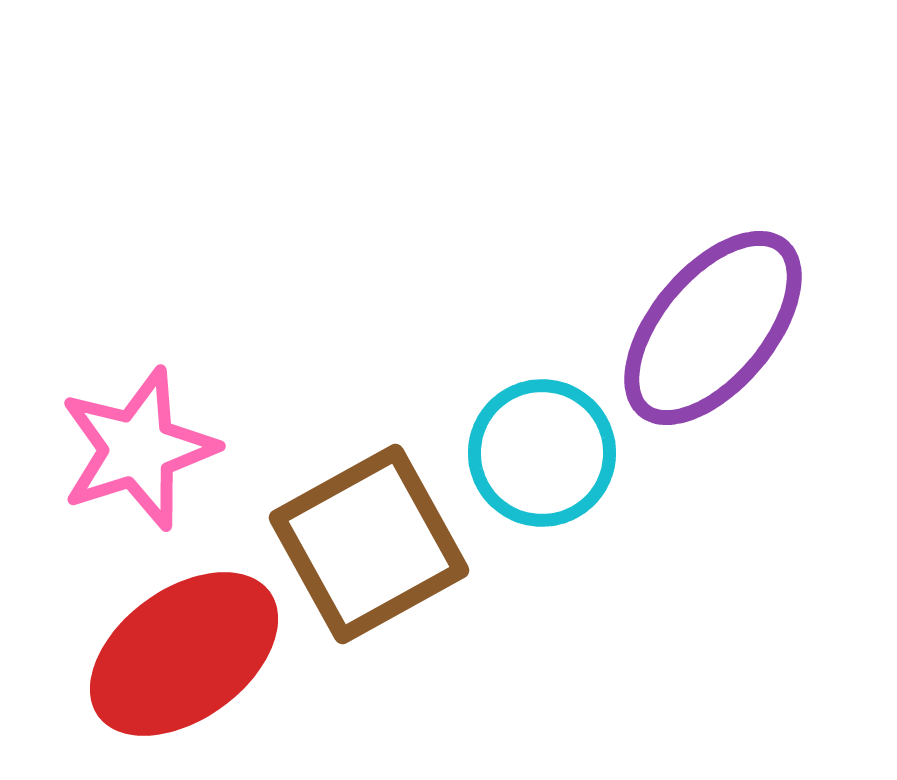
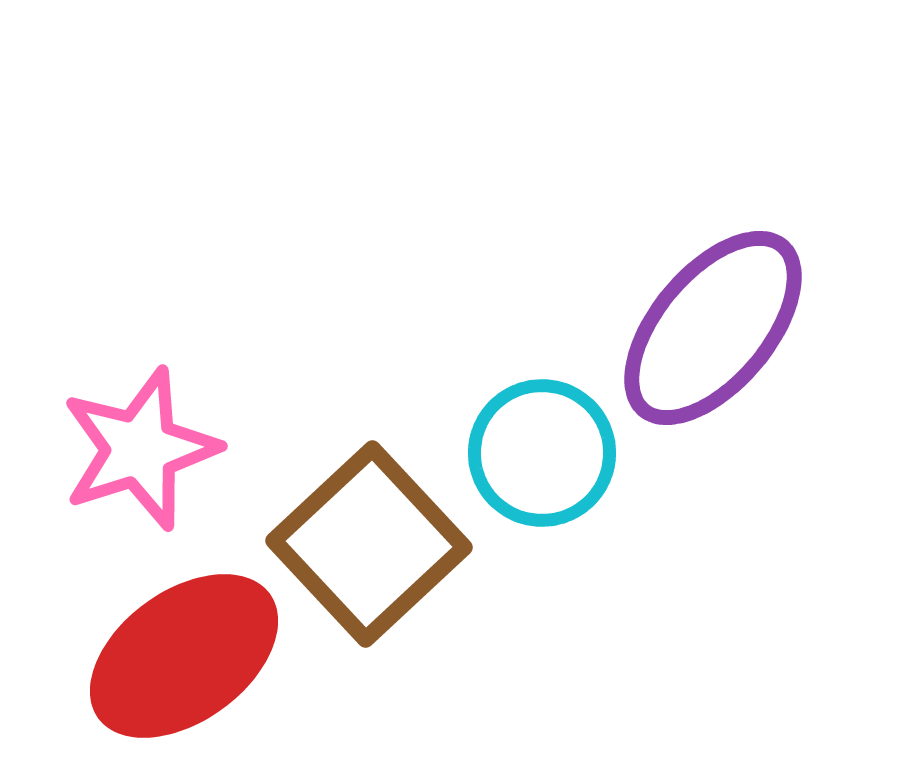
pink star: moved 2 px right
brown square: rotated 14 degrees counterclockwise
red ellipse: moved 2 px down
